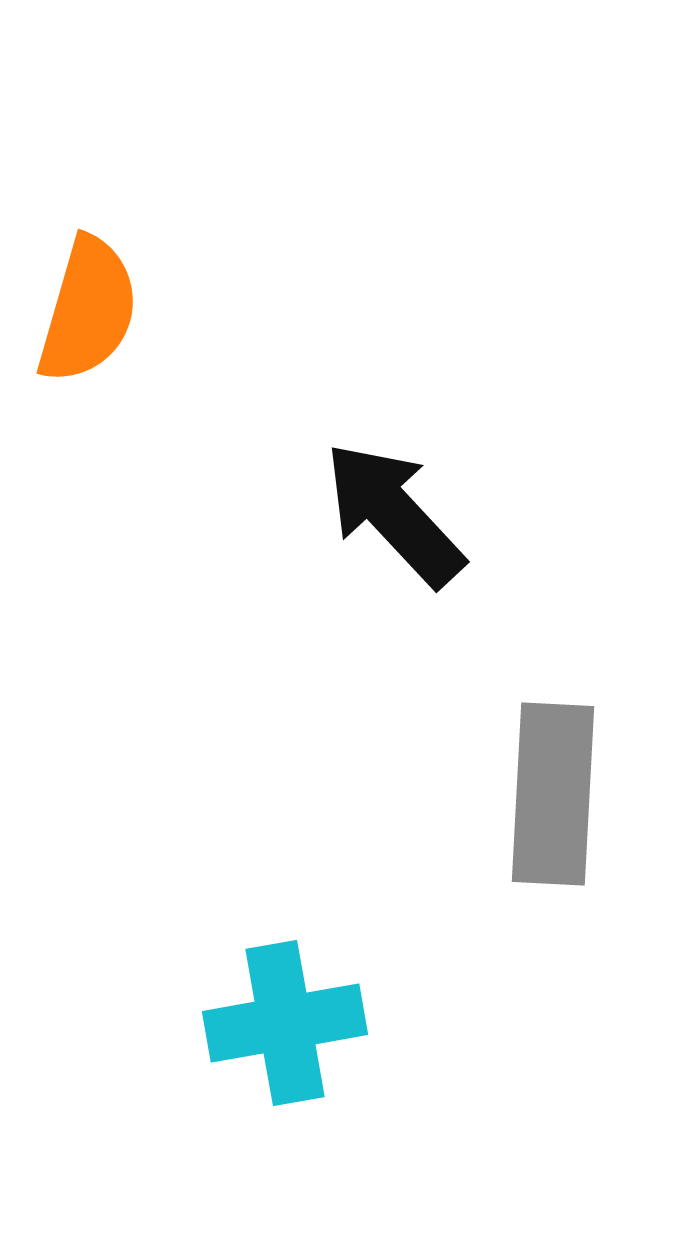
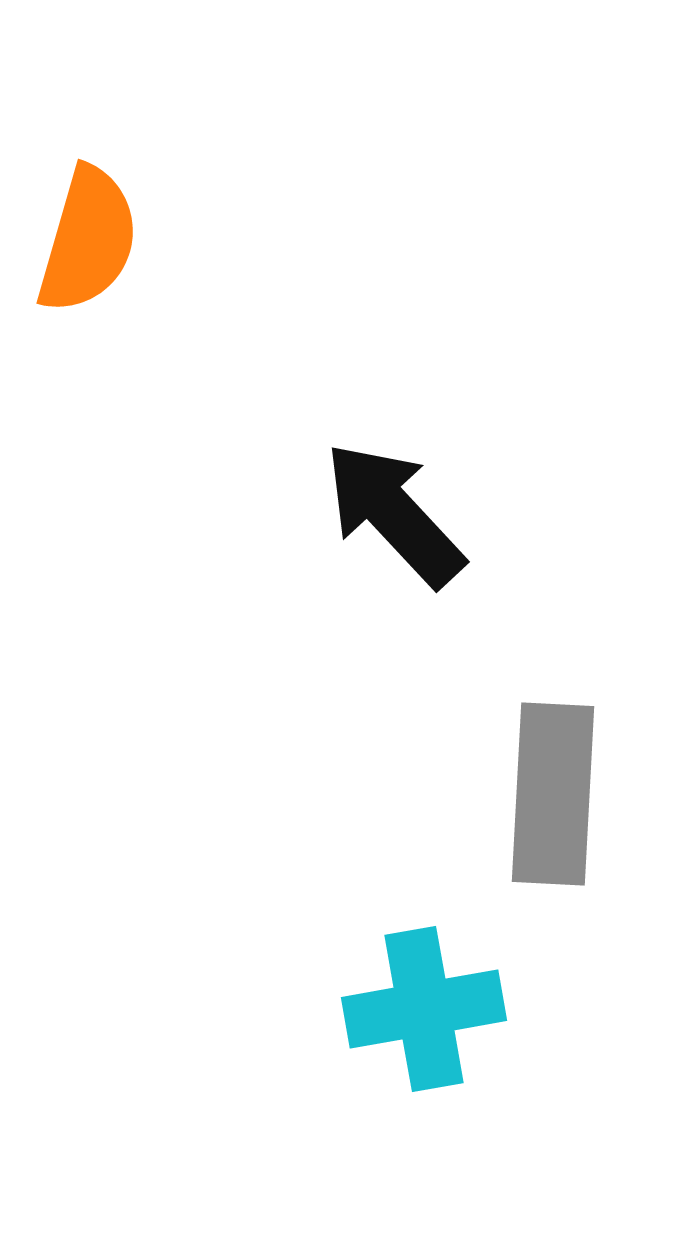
orange semicircle: moved 70 px up
cyan cross: moved 139 px right, 14 px up
